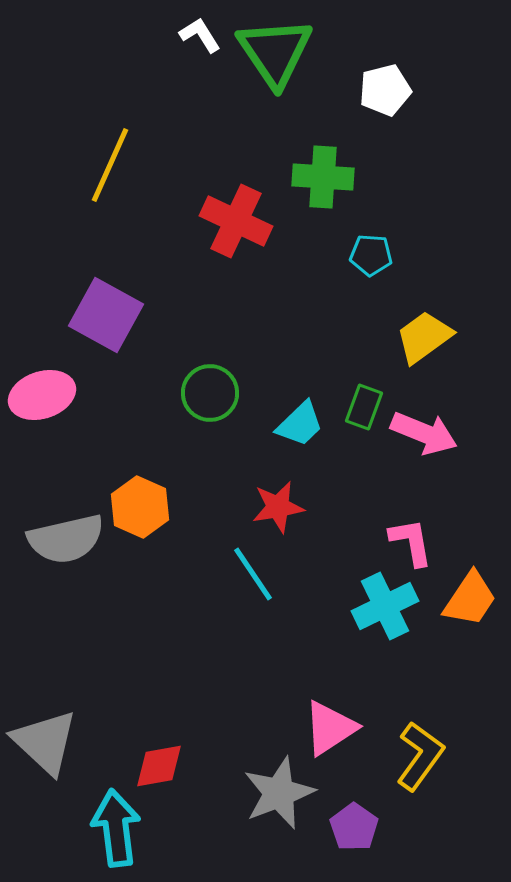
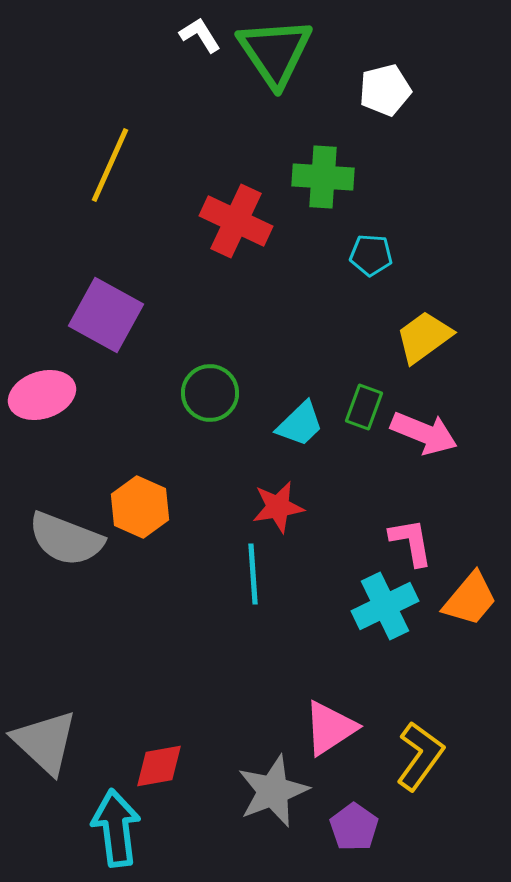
gray semicircle: rotated 34 degrees clockwise
cyan line: rotated 30 degrees clockwise
orange trapezoid: rotated 6 degrees clockwise
gray star: moved 6 px left, 2 px up
